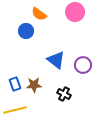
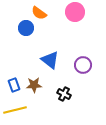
orange semicircle: moved 1 px up
blue circle: moved 3 px up
blue triangle: moved 6 px left
blue rectangle: moved 1 px left, 1 px down
